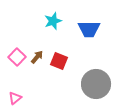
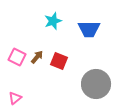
pink square: rotated 18 degrees counterclockwise
